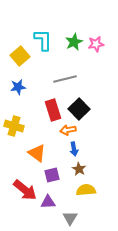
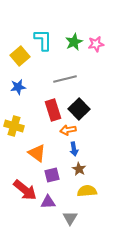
yellow semicircle: moved 1 px right, 1 px down
